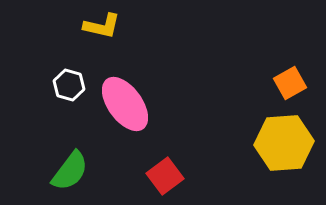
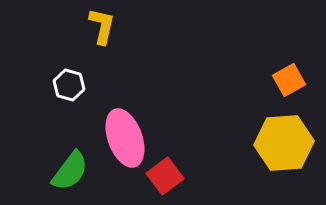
yellow L-shape: rotated 90 degrees counterclockwise
orange square: moved 1 px left, 3 px up
pink ellipse: moved 34 px down; rotated 16 degrees clockwise
